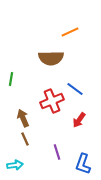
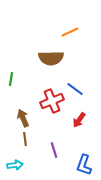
brown line: rotated 16 degrees clockwise
purple line: moved 3 px left, 2 px up
blue L-shape: moved 1 px right, 1 px down
